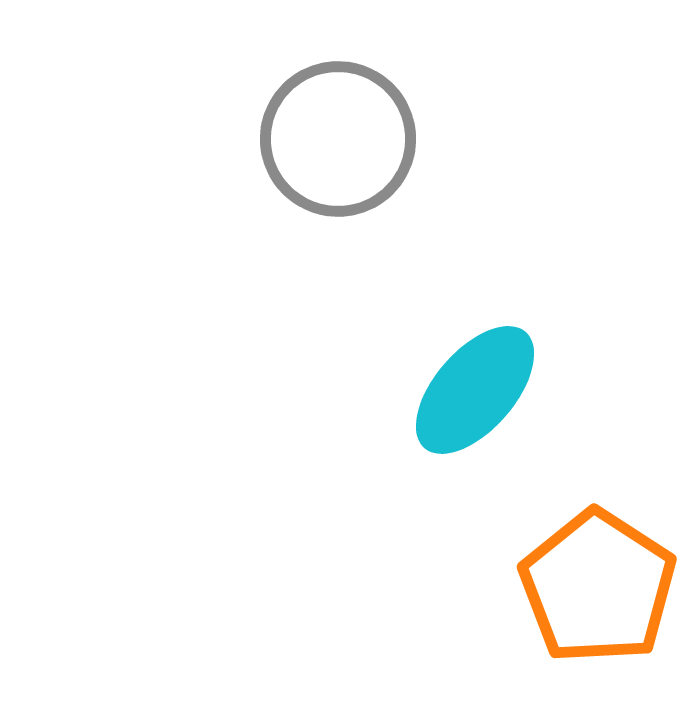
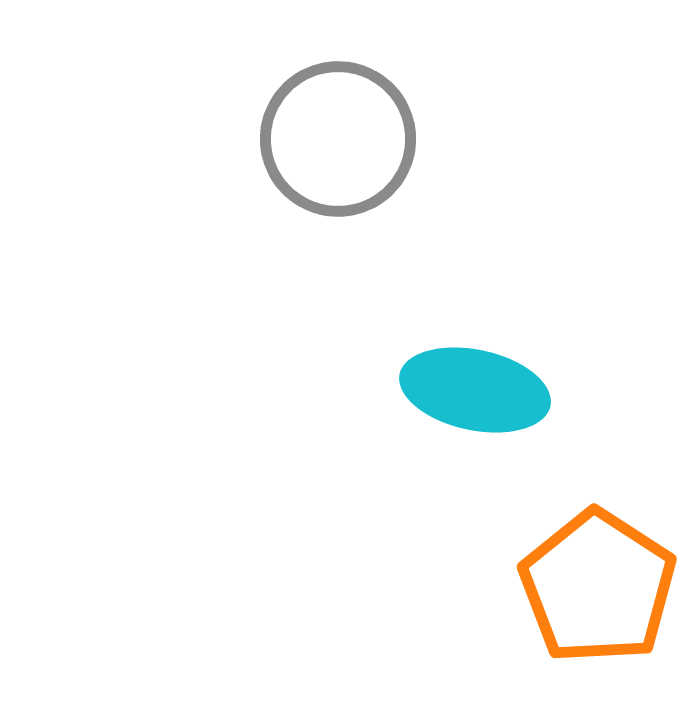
cyan ellipse: rotated 61 degrees clockwise
